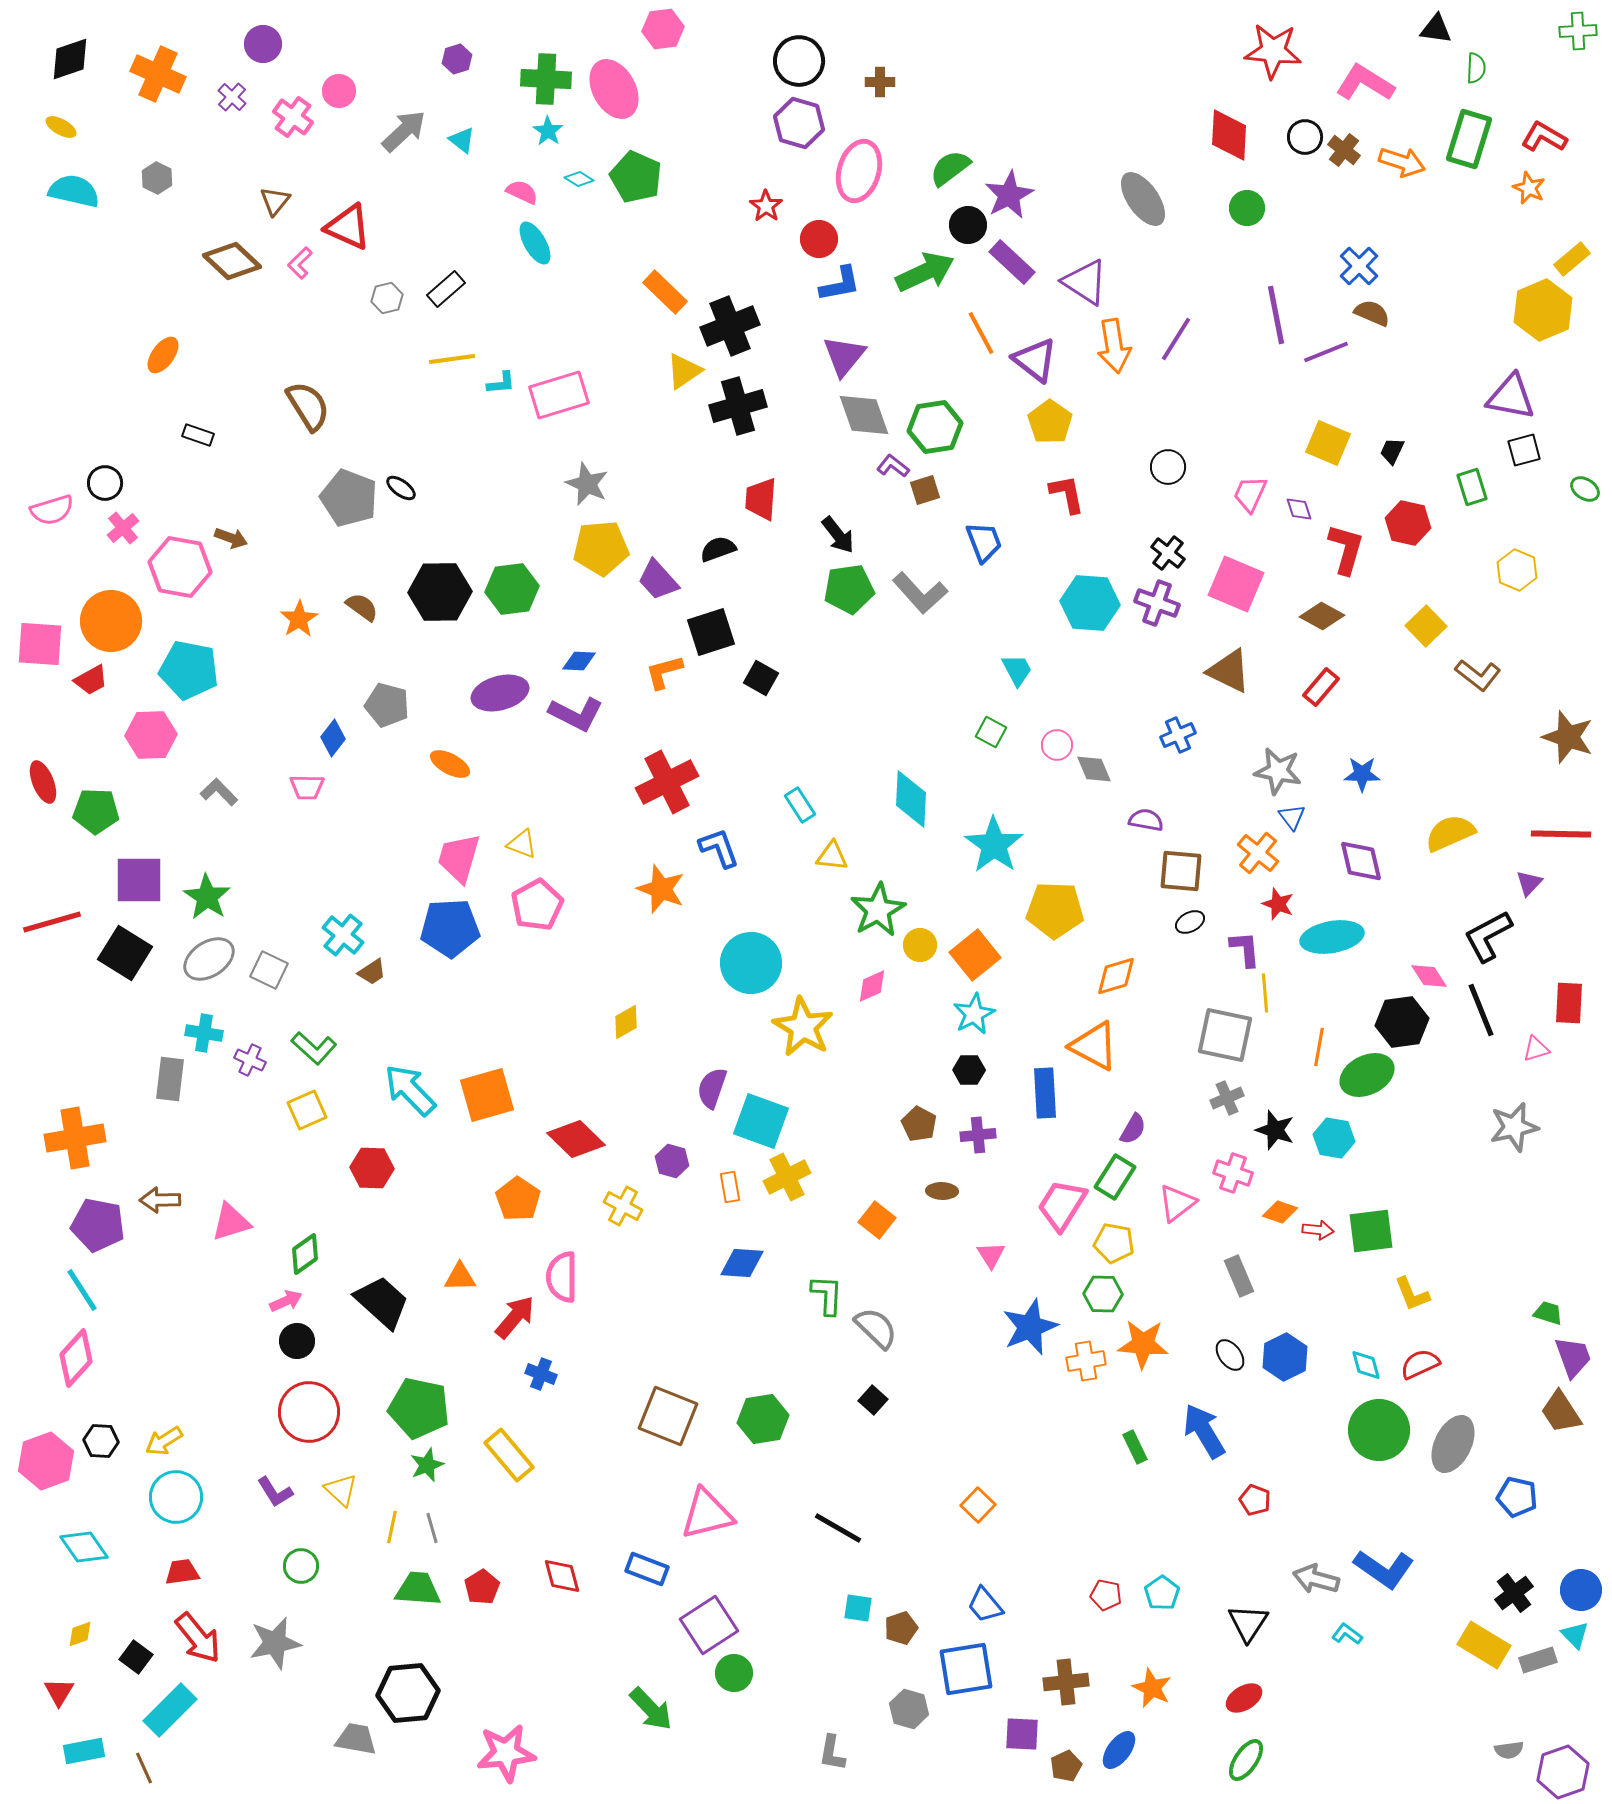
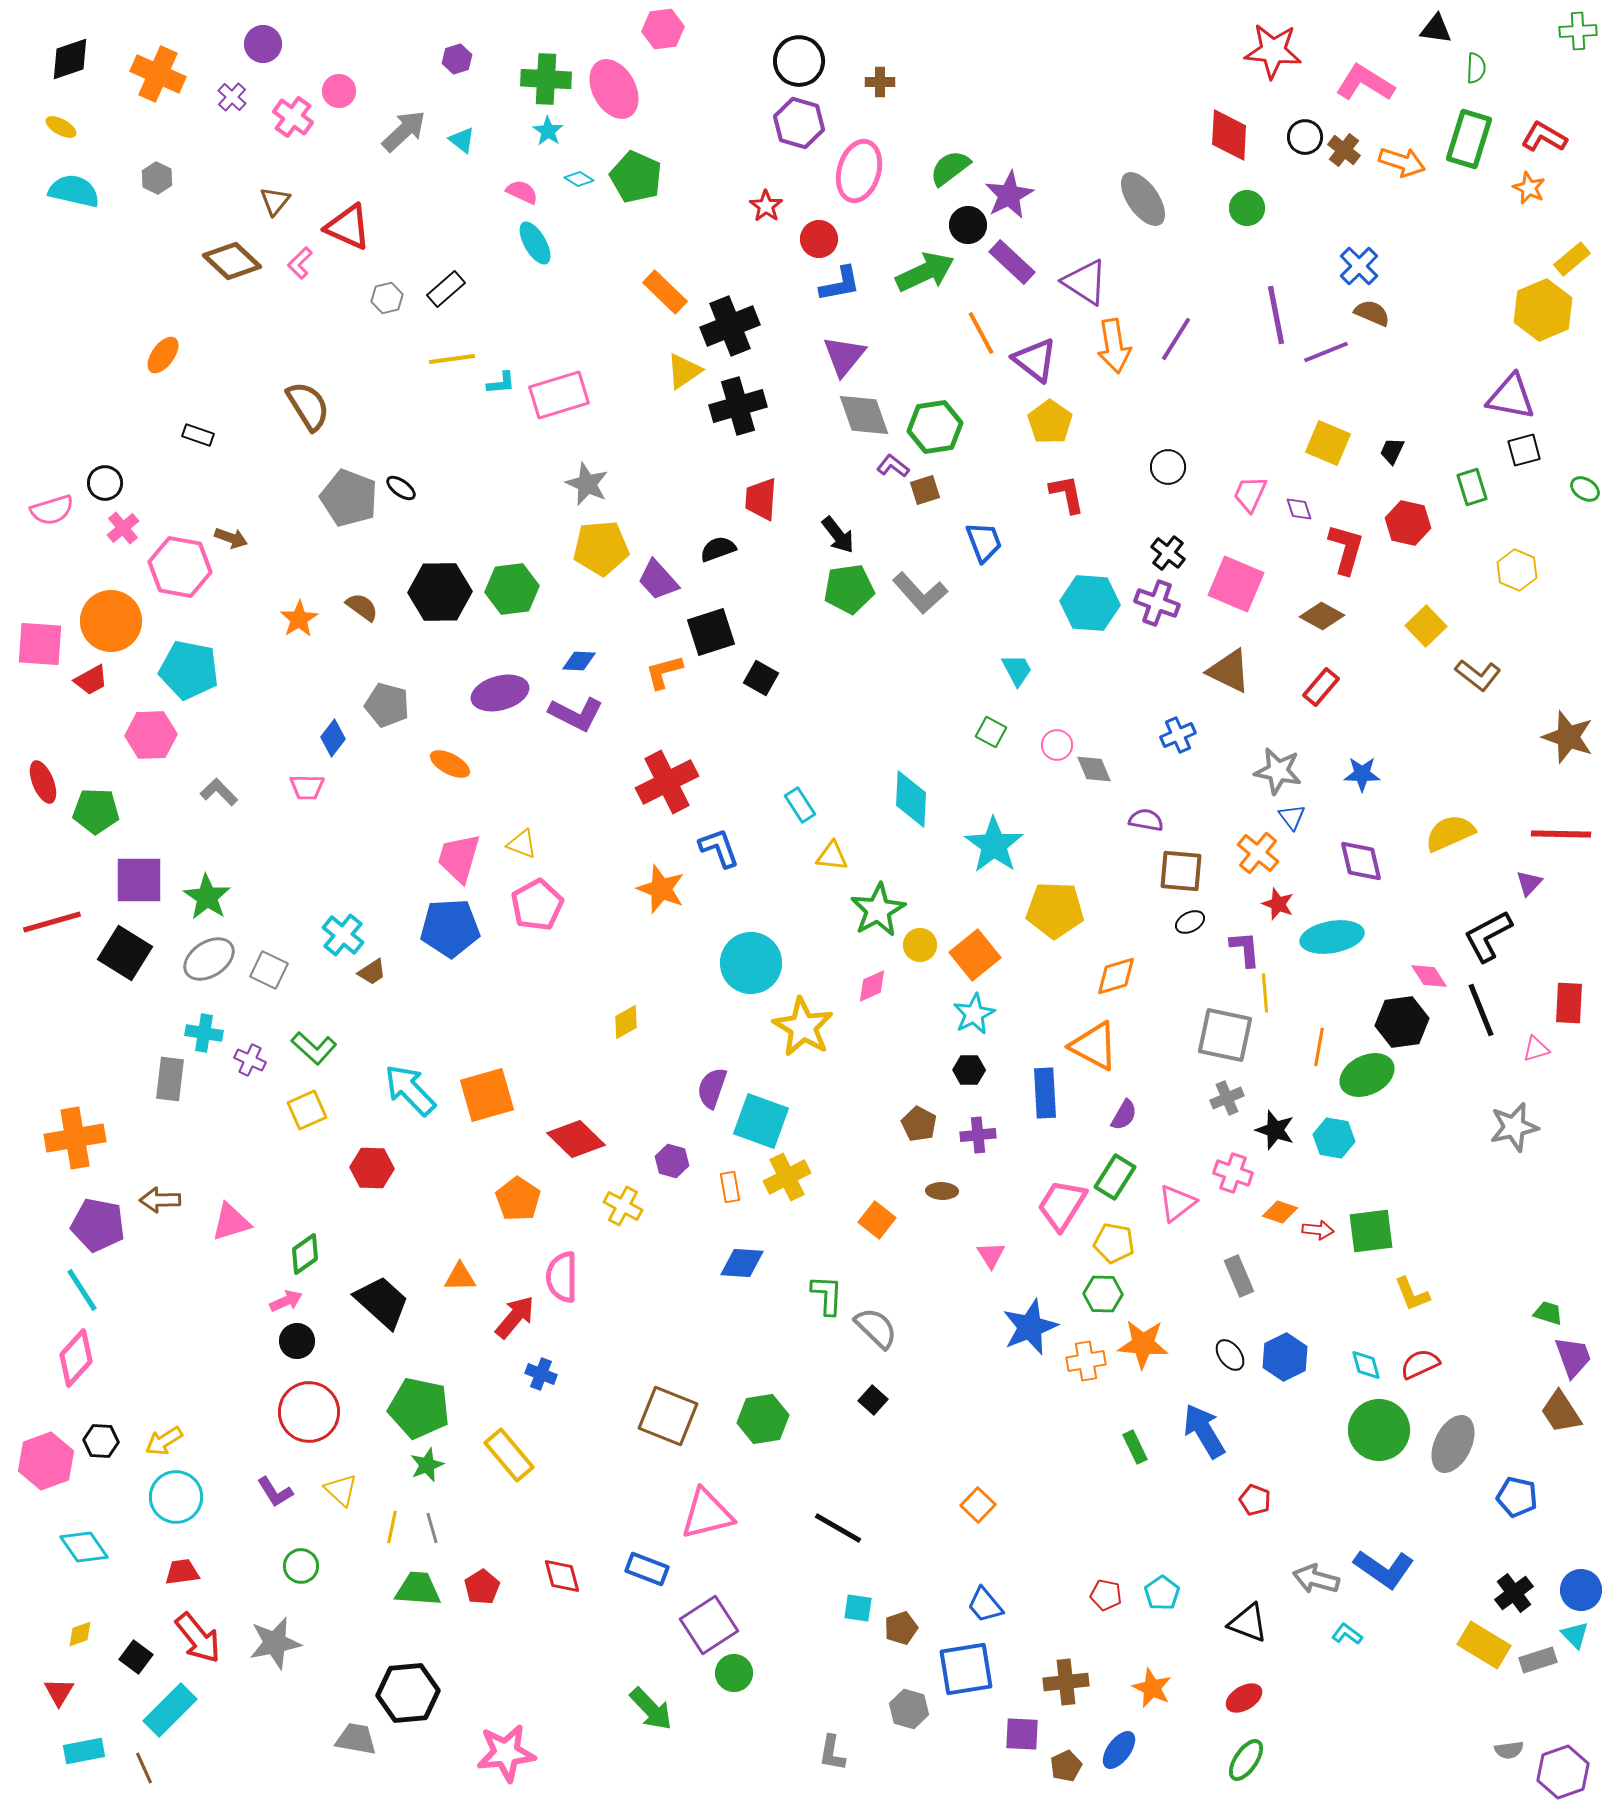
purple semicircle at (1133, 1129): moved 9 px left, 14 px up
black triangle at (1248, 1623): rotated 42 degrees counterclockwise
